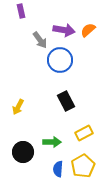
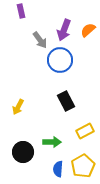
purple arrow: rotated 100 degrees clockwise
yellow rectangle: moved 1 px right, 2 px up
